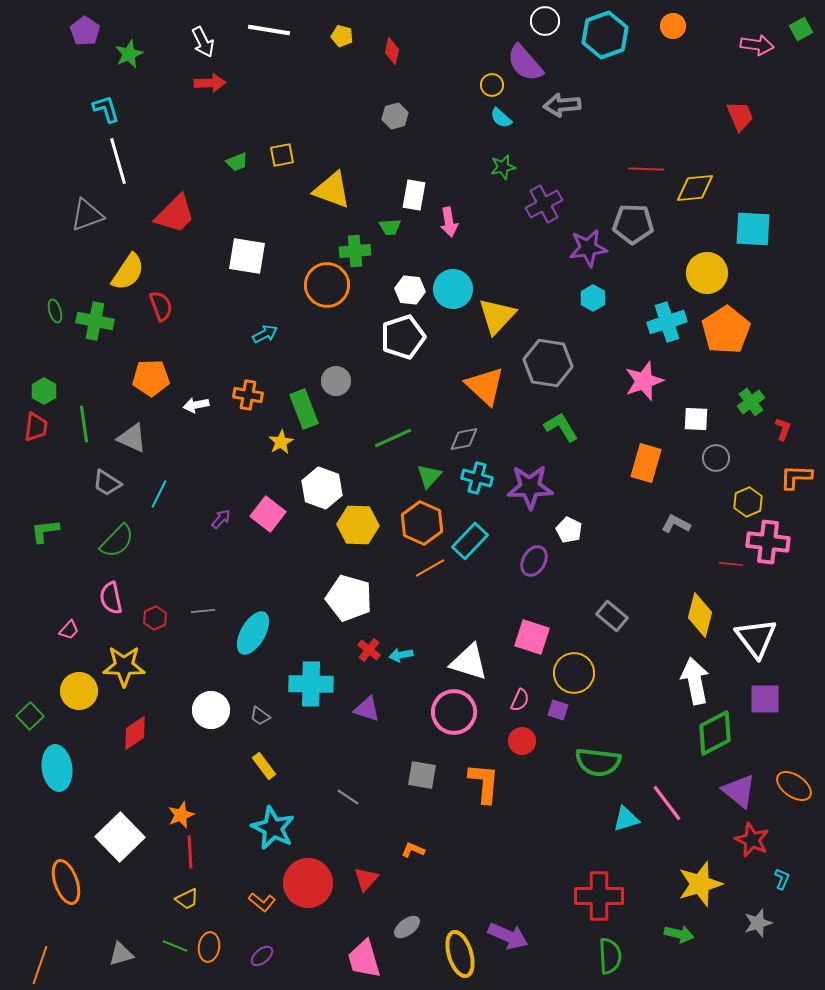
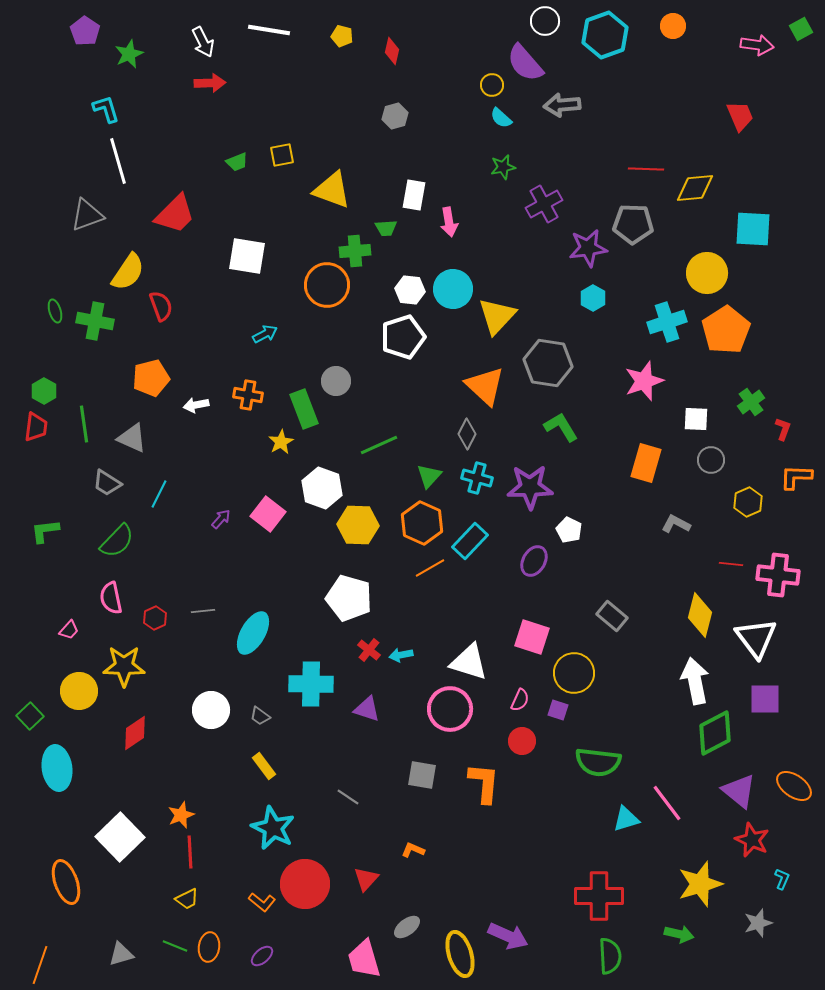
green trapezoid at (390, 227): moved 4 px left, 1 px down
orange pentagon at (151, 378): rotated 12 degrees counterclockwise
green line at (393, 438): moved 14 px left, 7 px down
gray diamond at (464, 439): moved 3 px right, 5 px up; rotated 52 degrees counterclockwise
gray circle at (716, 458): moved 5 px left, 2 px down
pink cross at (768, 542): moved 10 px right, 33 px down
pink circle at (454, 712): moved 4 px left, 3 px up
red circle at (308, 883): moved 3 px left, 1 px down
